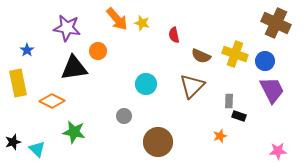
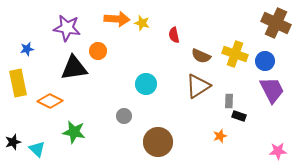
orange arrow: rotated 45 degrees counterclockwise
blue star: moved 1 px up; rotated 24 degrees clockwise
brown triangle: moved 6 px right; rotated 12 degrees clockwise
orange diamond: moved 2 px left
